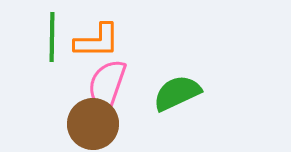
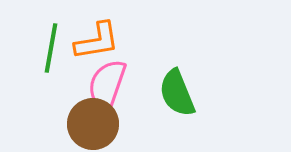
green line: moved 1 px left, 11 px down; rotated 9 degrees clockwise
orange L-shape: rotated 9 degrees counterclockwise
green semicircle: rotated 87 degrees counterclockwise
